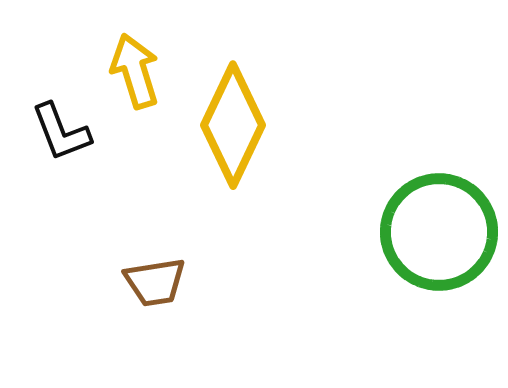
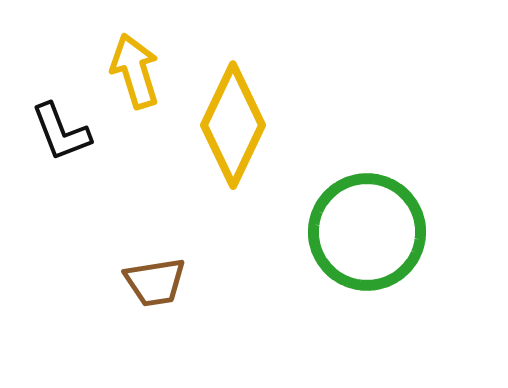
green circle: moved 72 px left
